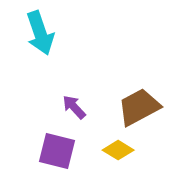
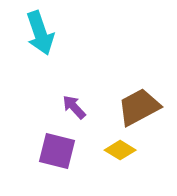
yellow diamond: moved 2 px right
